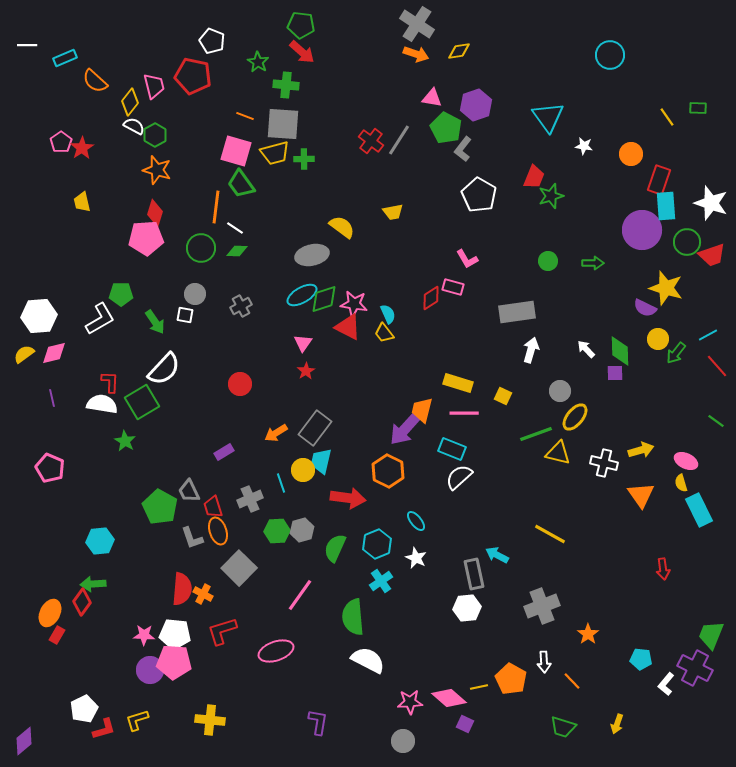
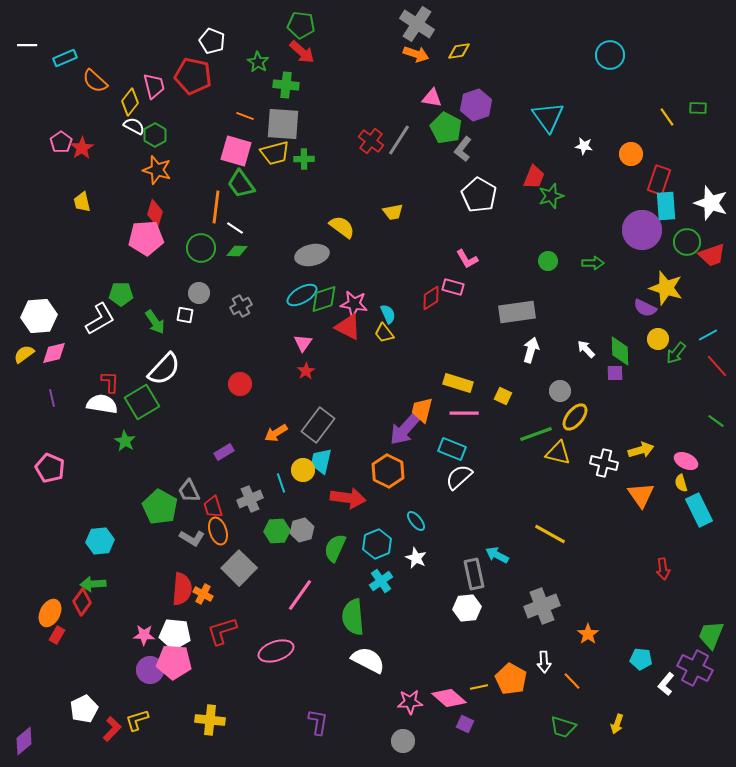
gray circle at (195, 294): moved 4 px right, 1 px up
gray rectangle at (315, 428): moved 3 px right, 3 px up
gray L-shape at (192, 538): rotated 40 degrees counterclockwise
red L-shape at (104, 729): moved 8 px right; rotated 30 degrees counterclockwise
